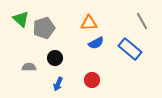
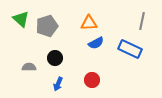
gray line: rotated 42 degrees clockwise
gray pentagon: moved 3 px right, 2 px up
blue rectangle: rotated 15 degrees counterclockwise
